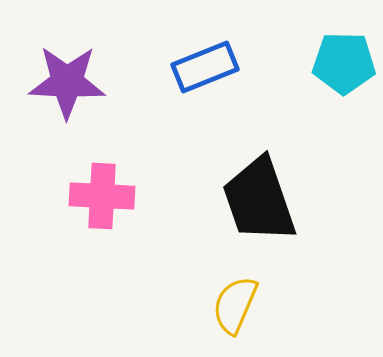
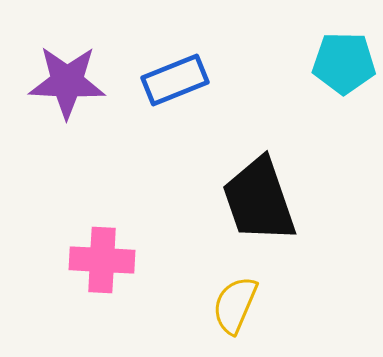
blue rectangle: moved 30 px left, 13 px down
pink cross: moved 64 px down
